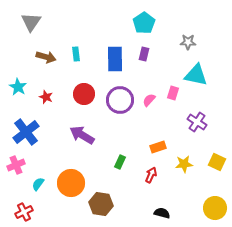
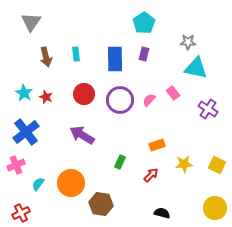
brown arrow: rotated 60 degrees clockwise
cyan triangle: moved 7 px up
cyan star: moved 6 px right, 6 px down
pink rectangle: rotated 56 degrees counterclockwise
purple cross: moved 11 px right, 13 px up
orange rectangle: moved 1 px left, 2 px up
yellow square: moved 3 px down
red arrow: rotated 21 degrees clockwise
red cross: moved 3 px left, 1 px down
